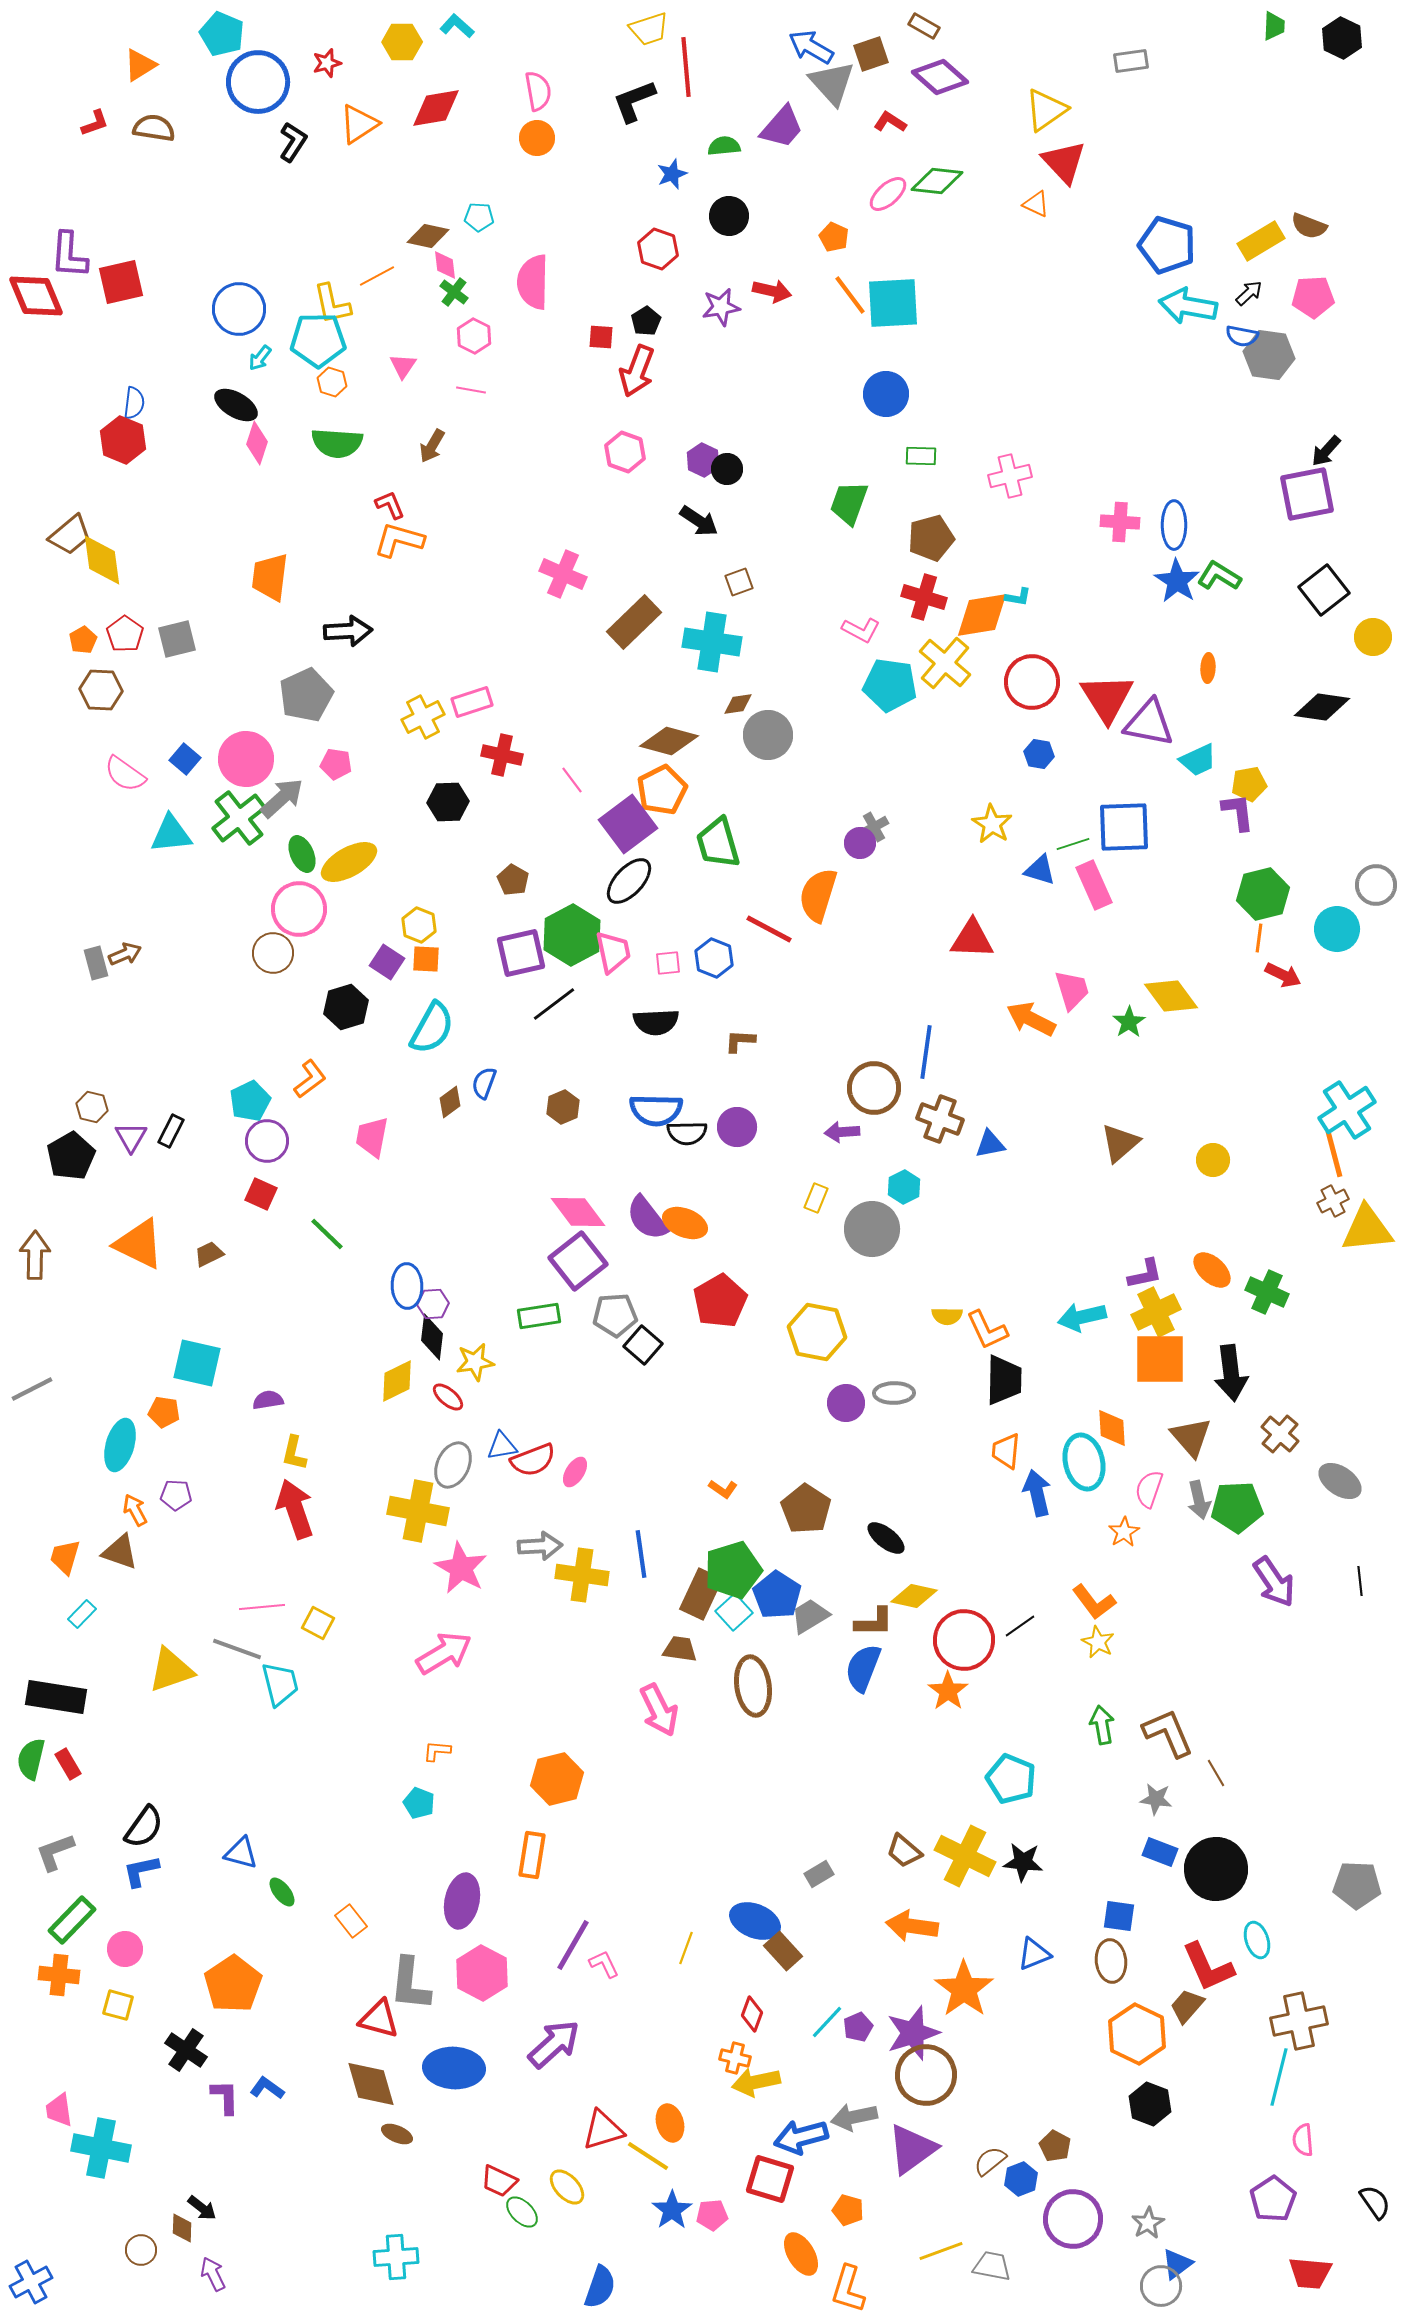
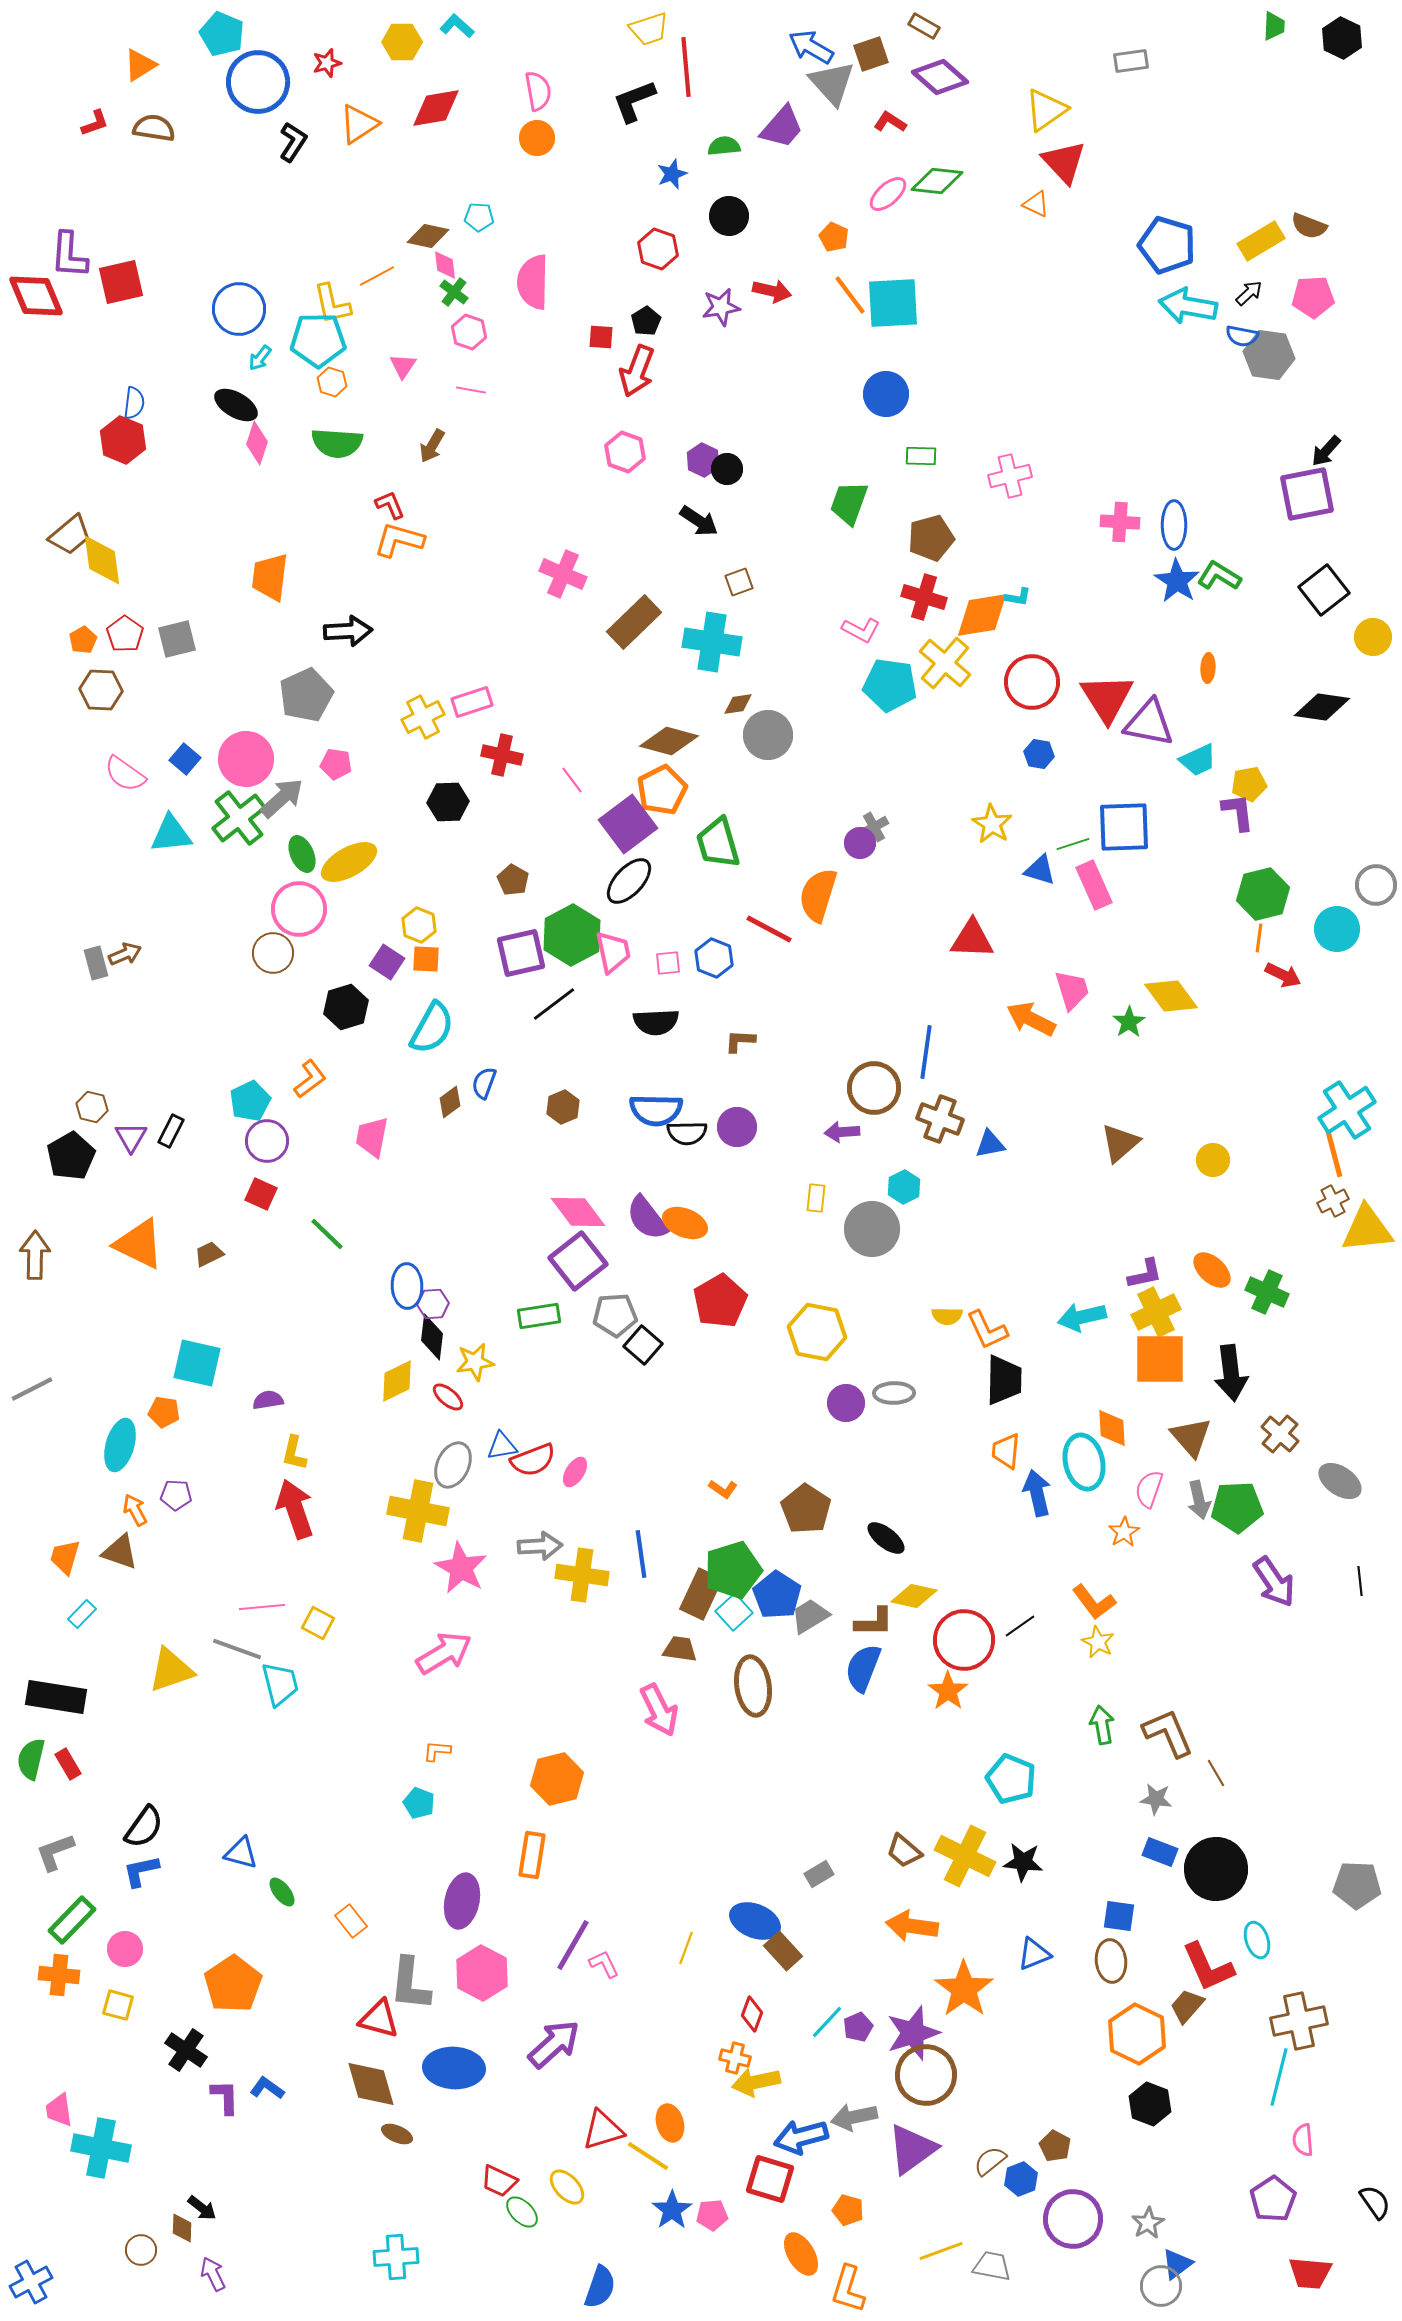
pink hexagon at (474, 336): moved 5 px left, 4 px up; rotated 8 degrees counterclockwise
yellow rectangle at (816, 1198): rotated 16 degrees counterclockwise
